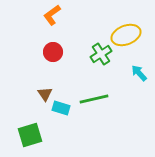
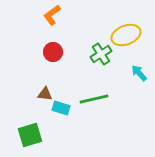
brown triangle: rotated 49 degrees counterclockwise
